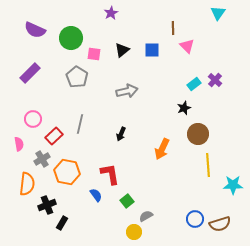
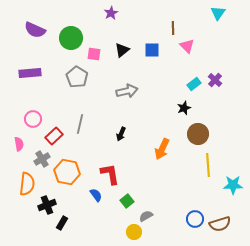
purple rectangle: rotated 40 degrees clockwise
